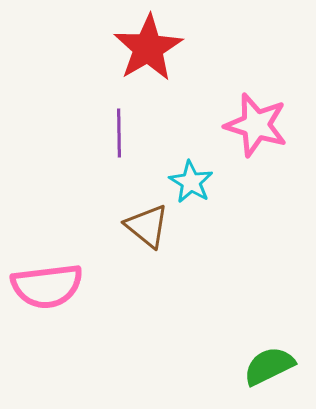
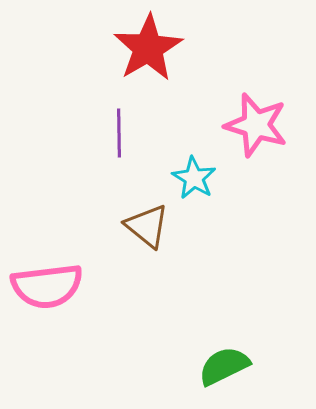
cyan star: moved 3 px right, 4 px up
green semicircle: moved 45 px left
